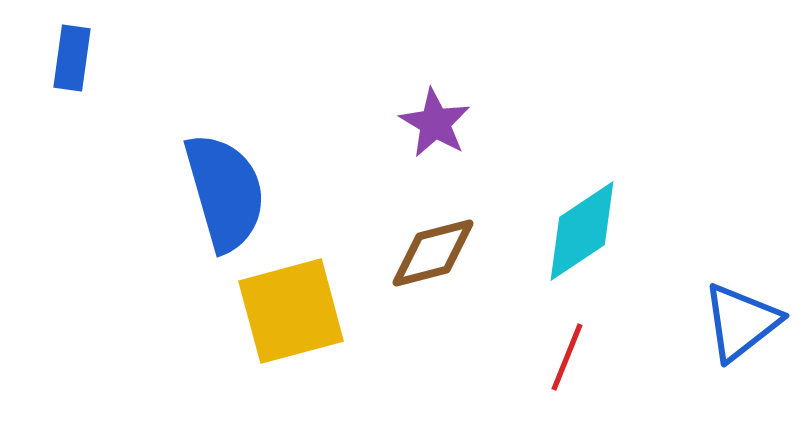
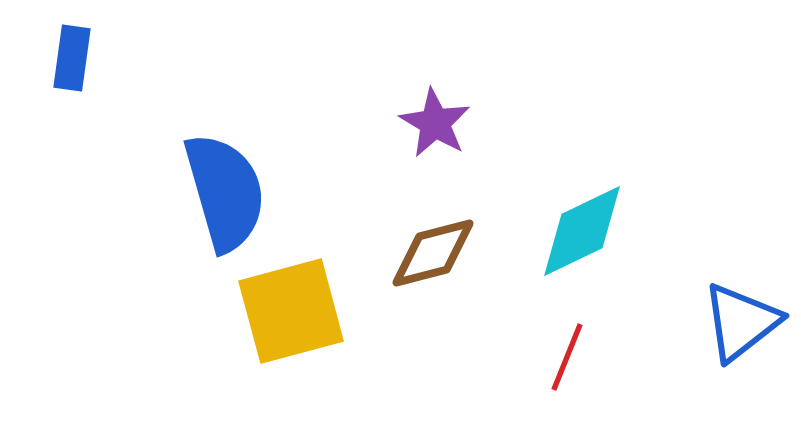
cyan diamond: rotated 8 degrees clockwise
